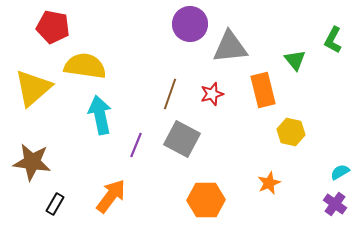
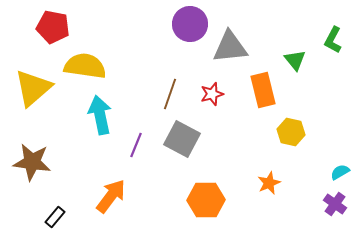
black rectangle: moved 13 px down; rotated 10 degrees clockwise
